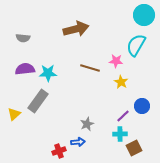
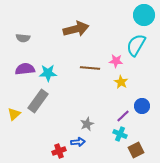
brown line: rotated 12 degrees counterclockwise
cyan cross: rotated 24 degrees clockwise
brown square: moved 2 px right, 2 px down
